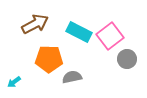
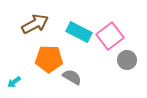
gray circle: moved 1 px down
gray semicircle: rotated 42 degrees clockwise
